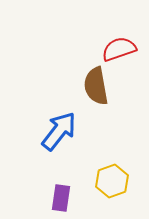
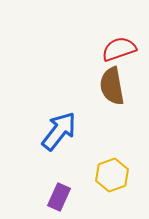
brown semicircle: moved 16 px right
yellow hexagon: moved 6 px up
purple rectangle: moved 2 px left, 1 px up; rotated 16 degrees clockwise
